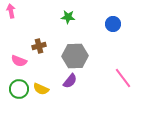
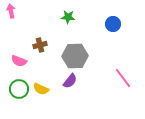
brown cross: moved 1 px right, 1 px up
